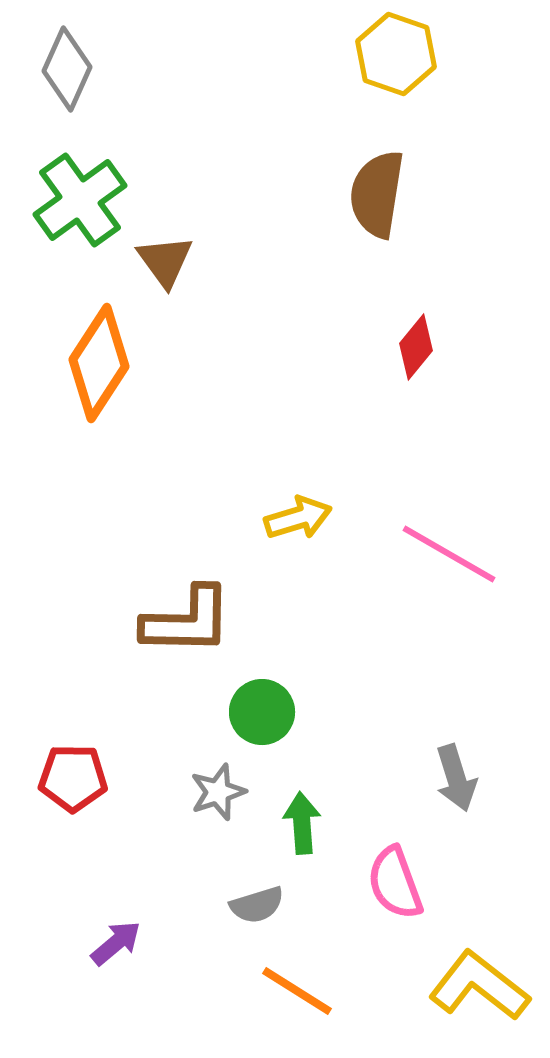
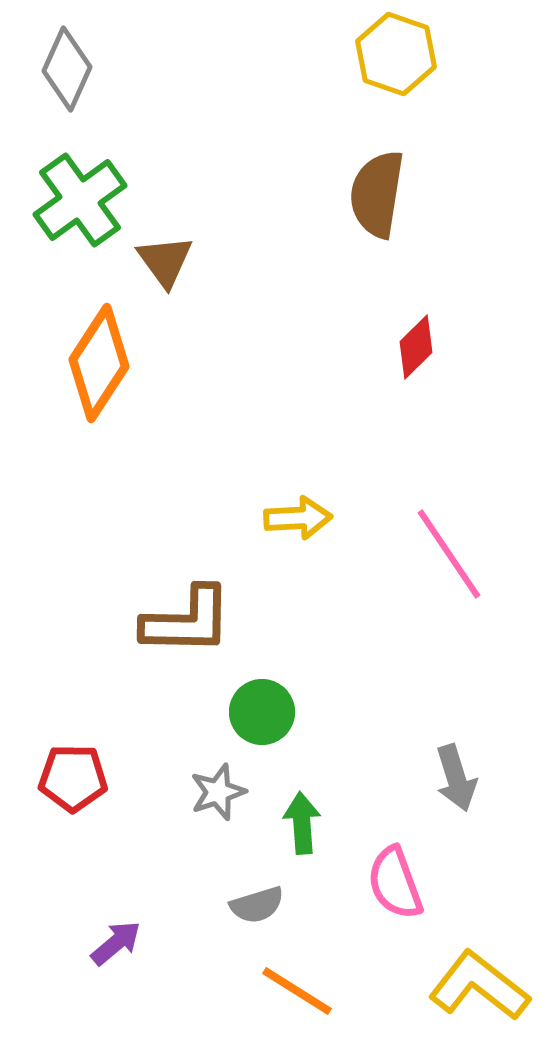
red diamond: rotated 6 degrees clockwise
yellow arrow: rotated 14 degrees clockwise
pink line: rotated 26 degrees clockwise
